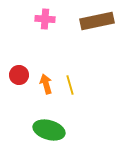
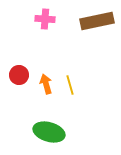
green ellipse: moved 2 px down
